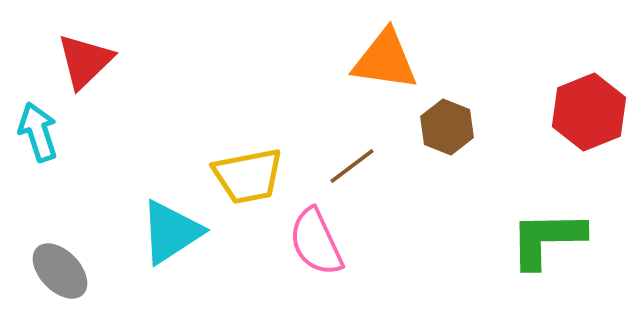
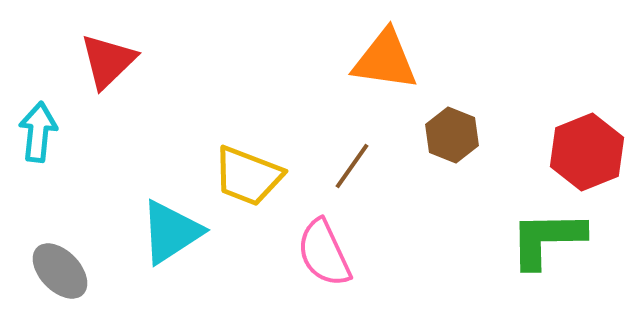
red triangle: moved 23 px right
red hexagon: moved 2 px left, 40 px down
brown hexagon: moved 5 px right, 8 px down
cyan arrow: rotated 24 degrees clockwise
brown line: rotated 18 degrees counterclockwise
yellow trapezoid: rotated 32 degrees clockwise
pink semicircle: moved 8 px right, 11 px down
